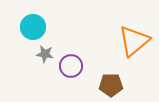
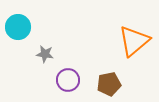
cyan circle: moved 15 px left
purple circle: moved 3 px left, 14 px down
brown pentagon: moved 2 px left, 1 px up; rotated 10 degrees counterclockwise
